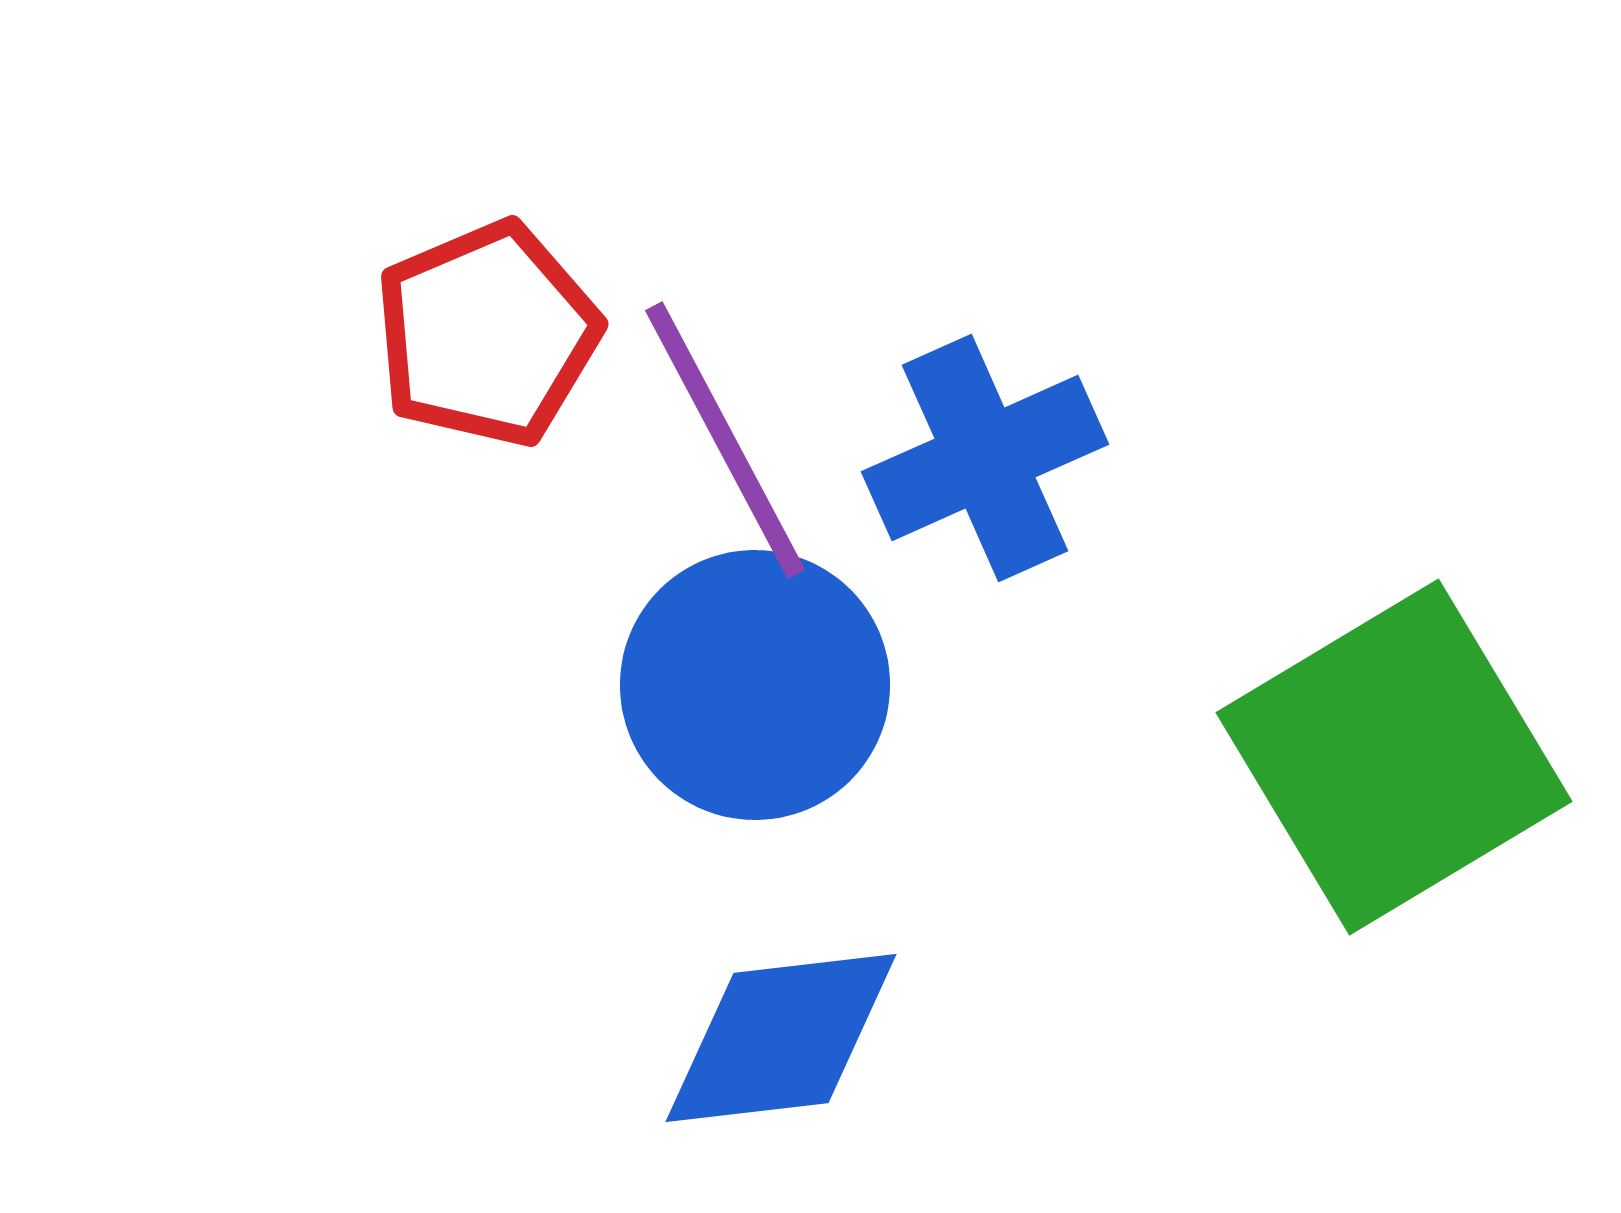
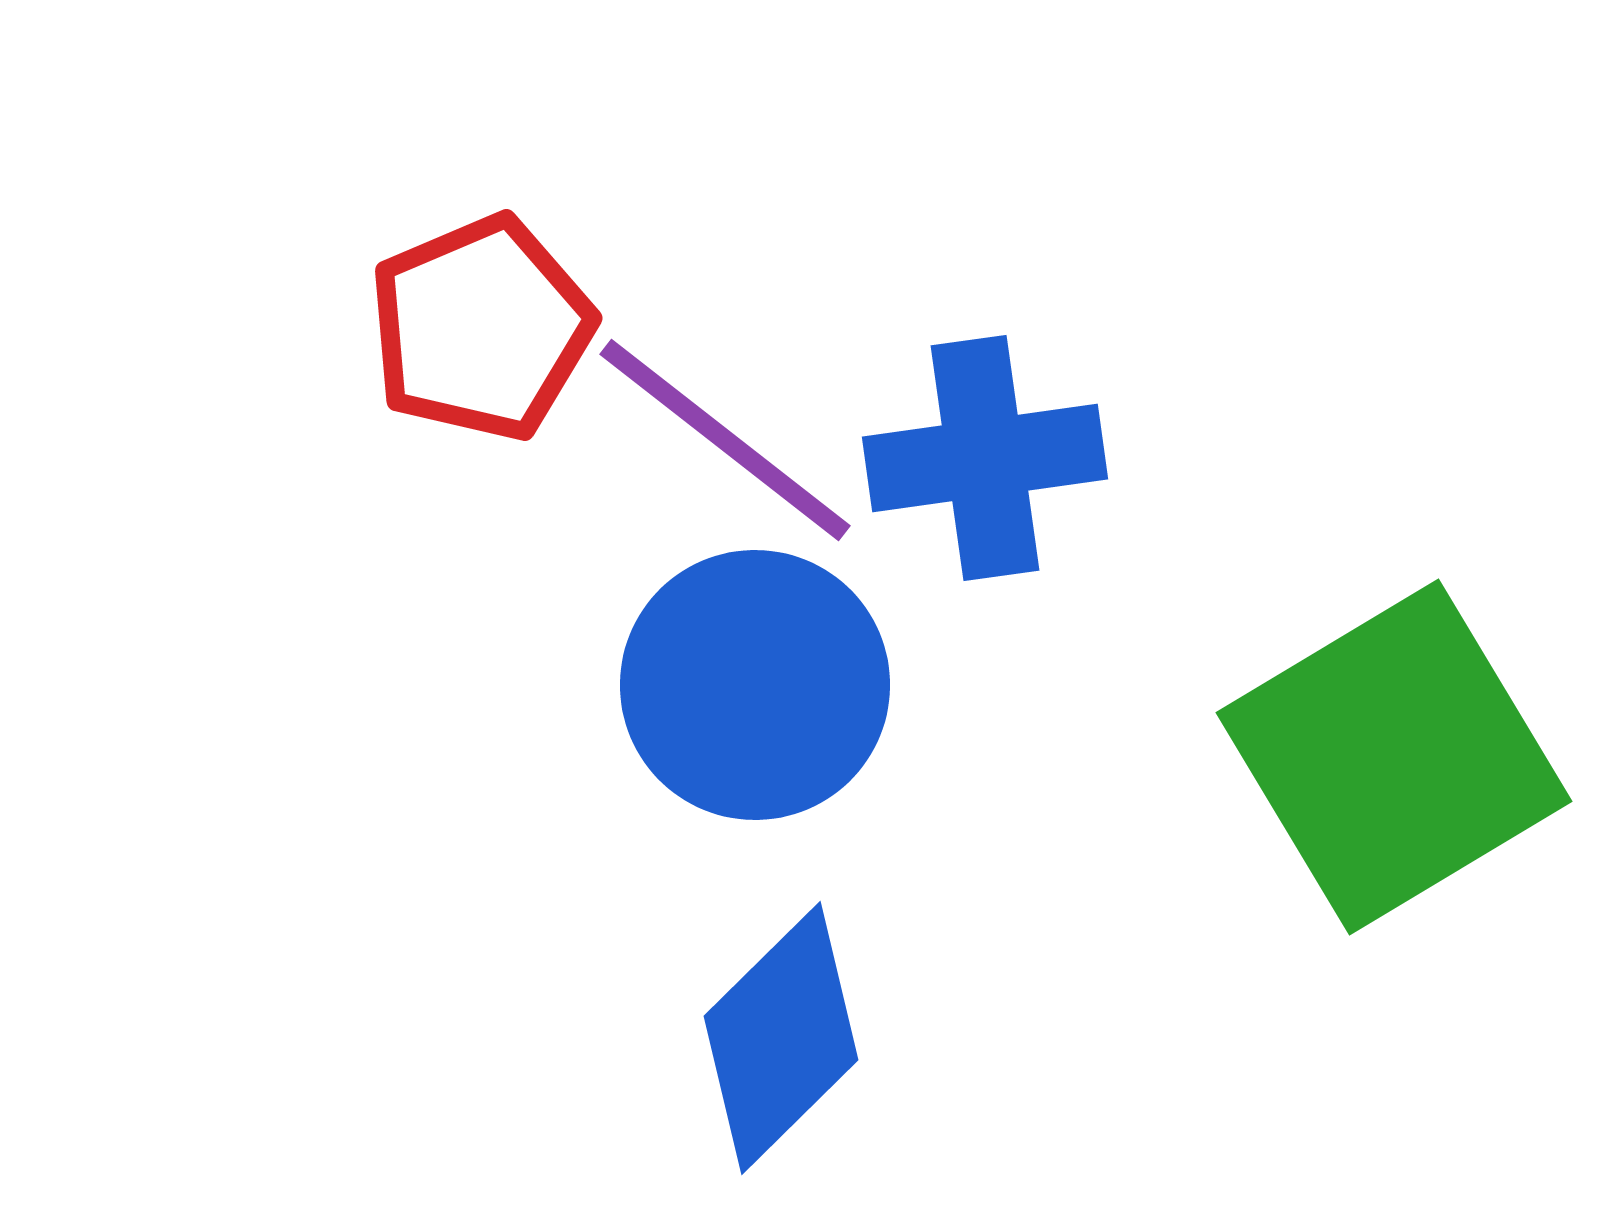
red pentagon: moved 6 px left, 6 px up
purple line: rotated 24 degrees counterclockwise
blue cross: rotated 16 degrees clockwise
blue diamond: rotated 38 degrees counterclockwise
